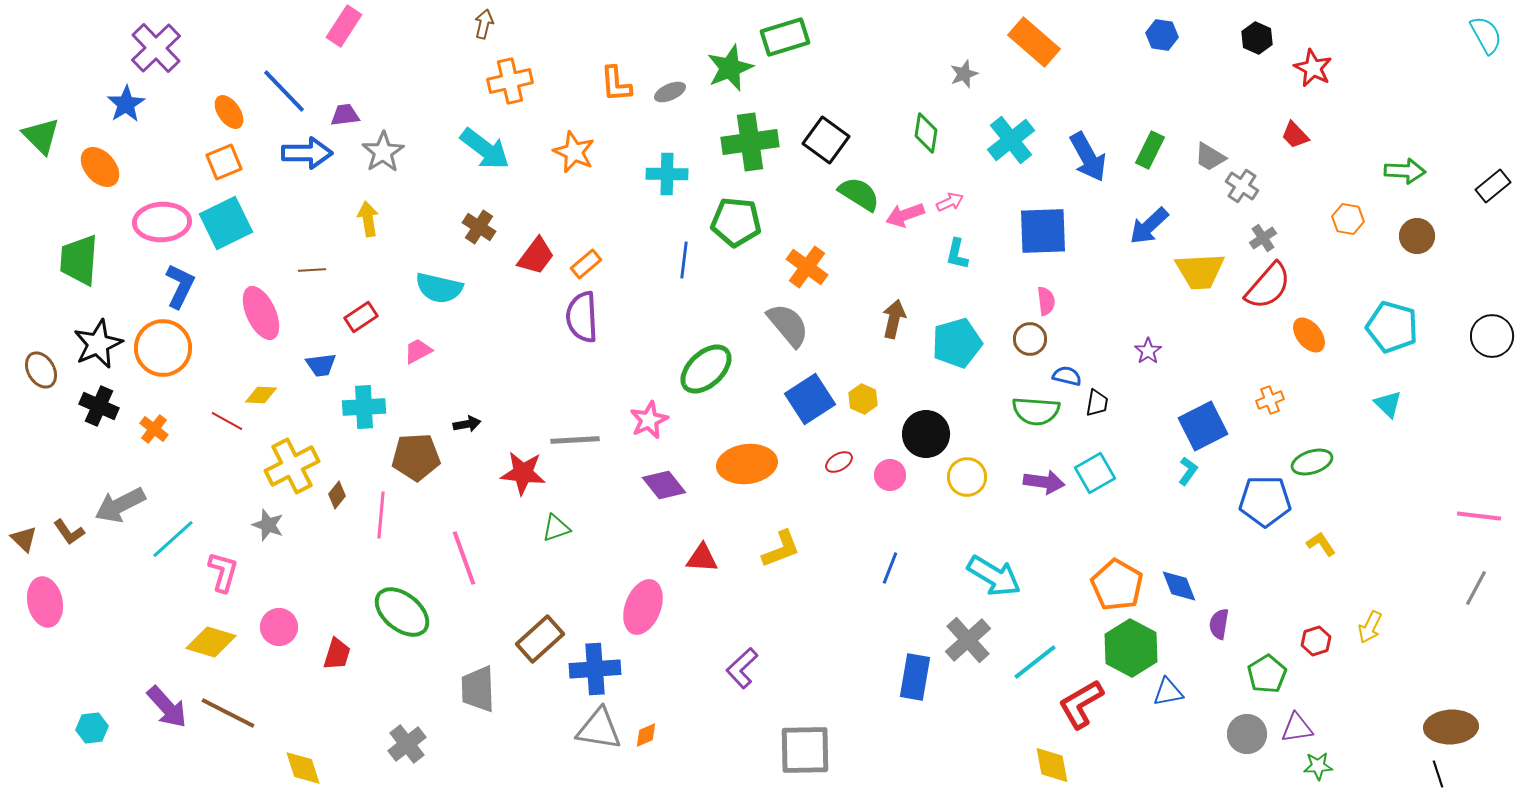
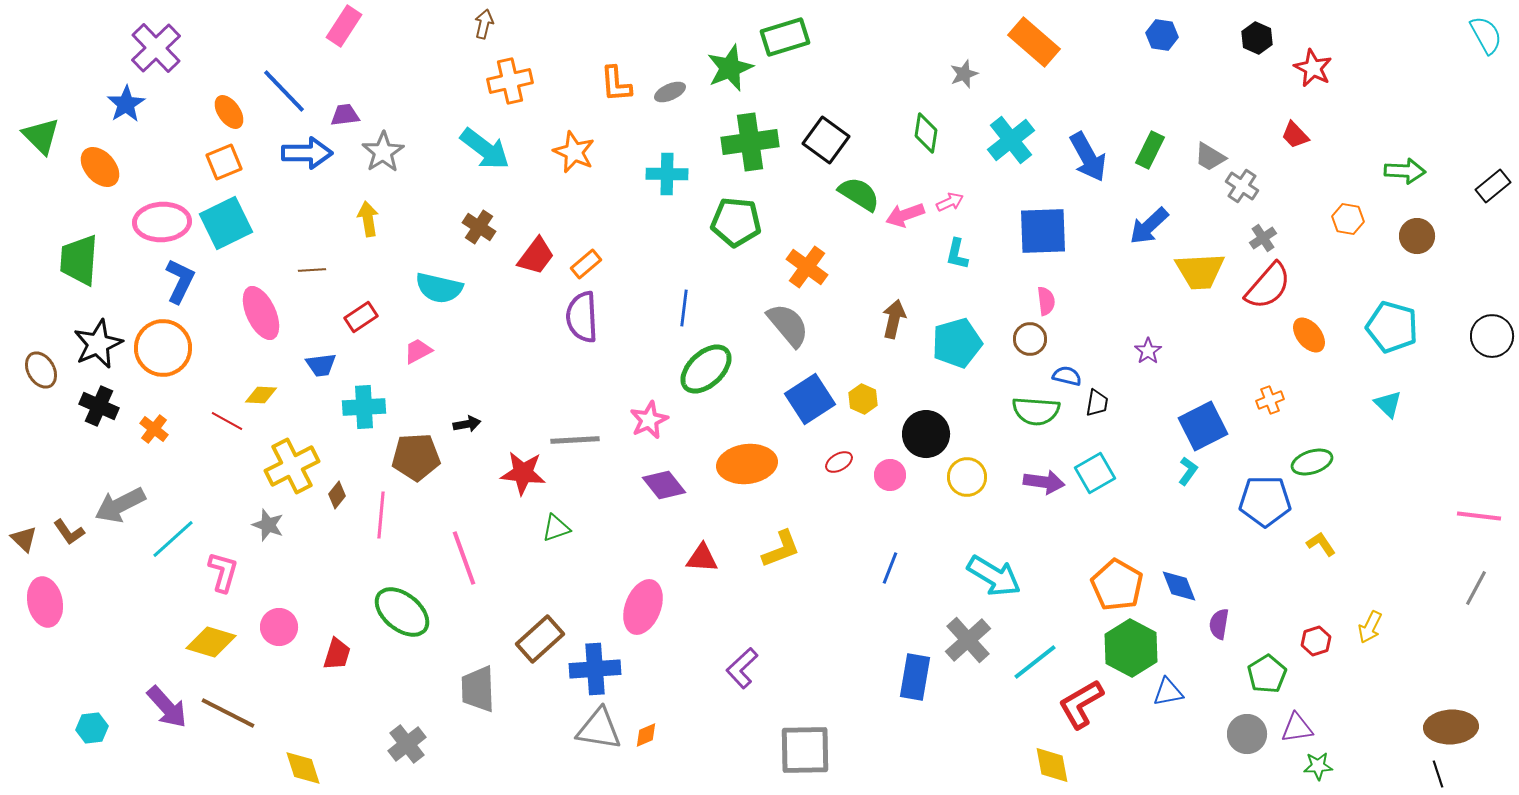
blue line at (684, 260): moved 48 px down
blue L-shape at (180, 286): moved 5 px up
